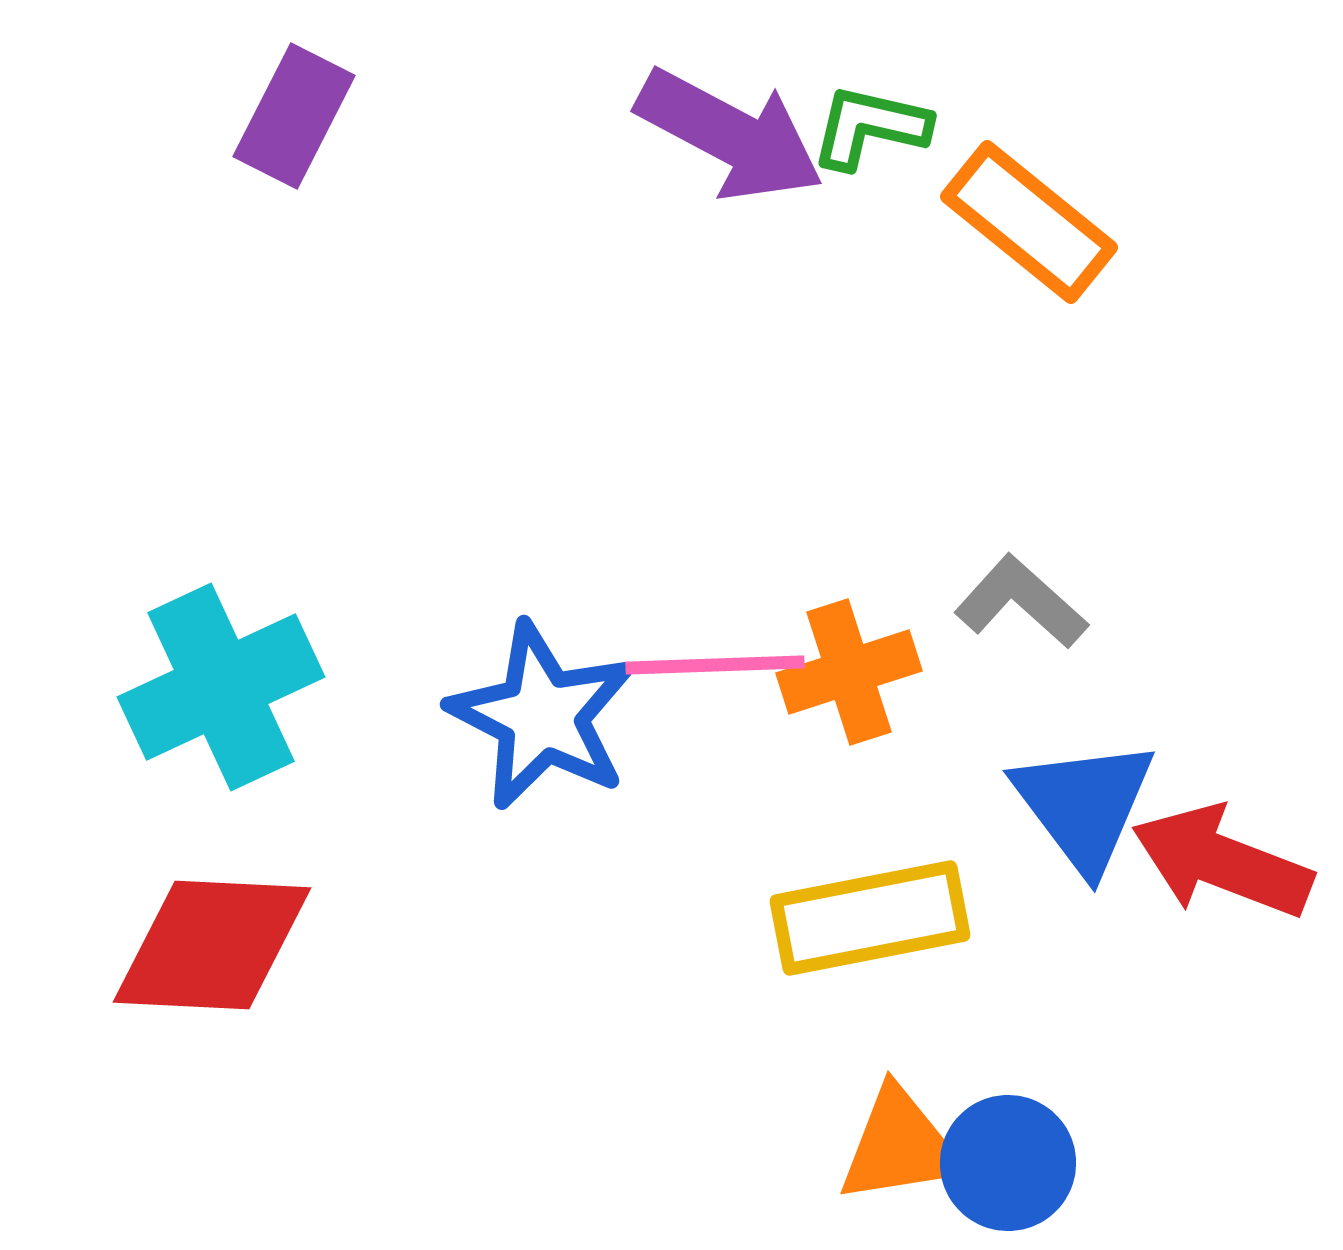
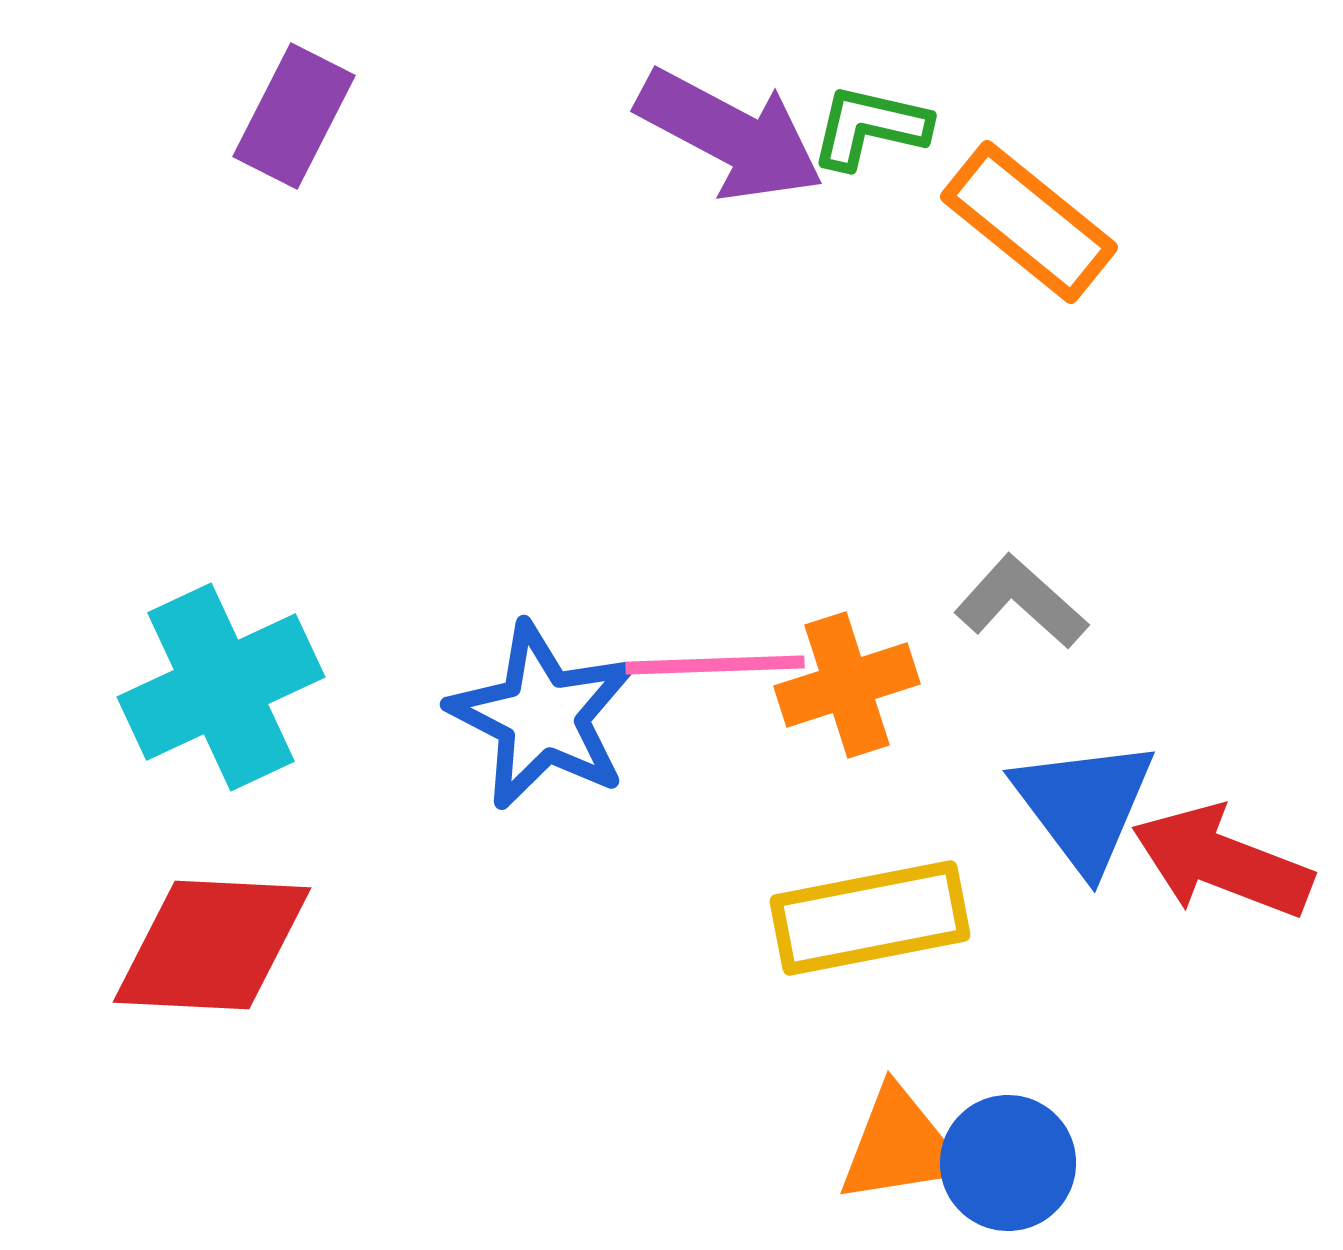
orange cross: moved 2 px left, 13 px down
